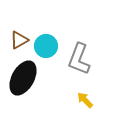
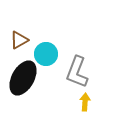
cyan circle: moved 8 px down
gray L-shape: moved 2 px left, 13 px down
yellow arrow: moved 2 px down; rotated 48 degrees clockwise
